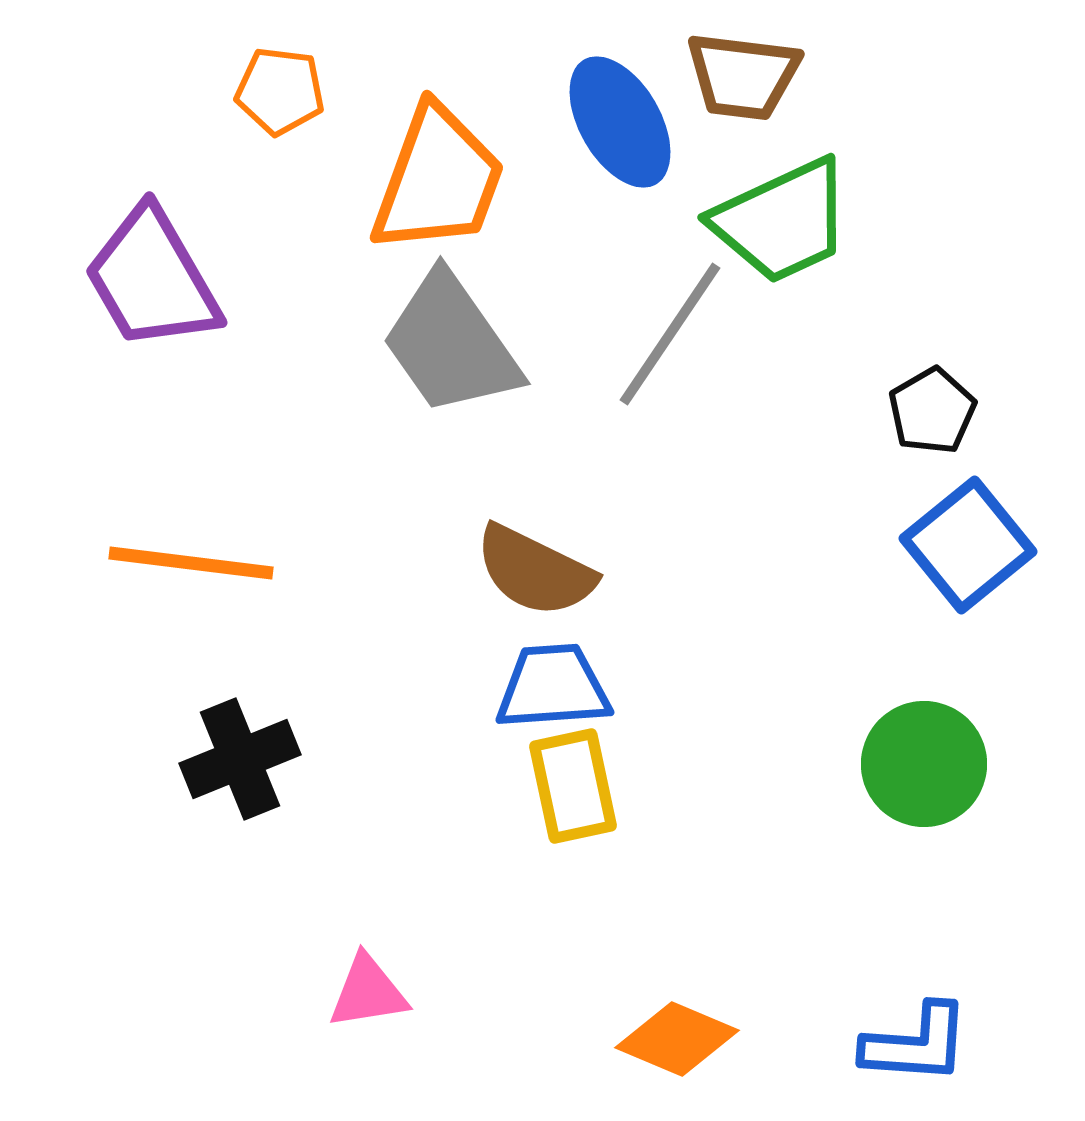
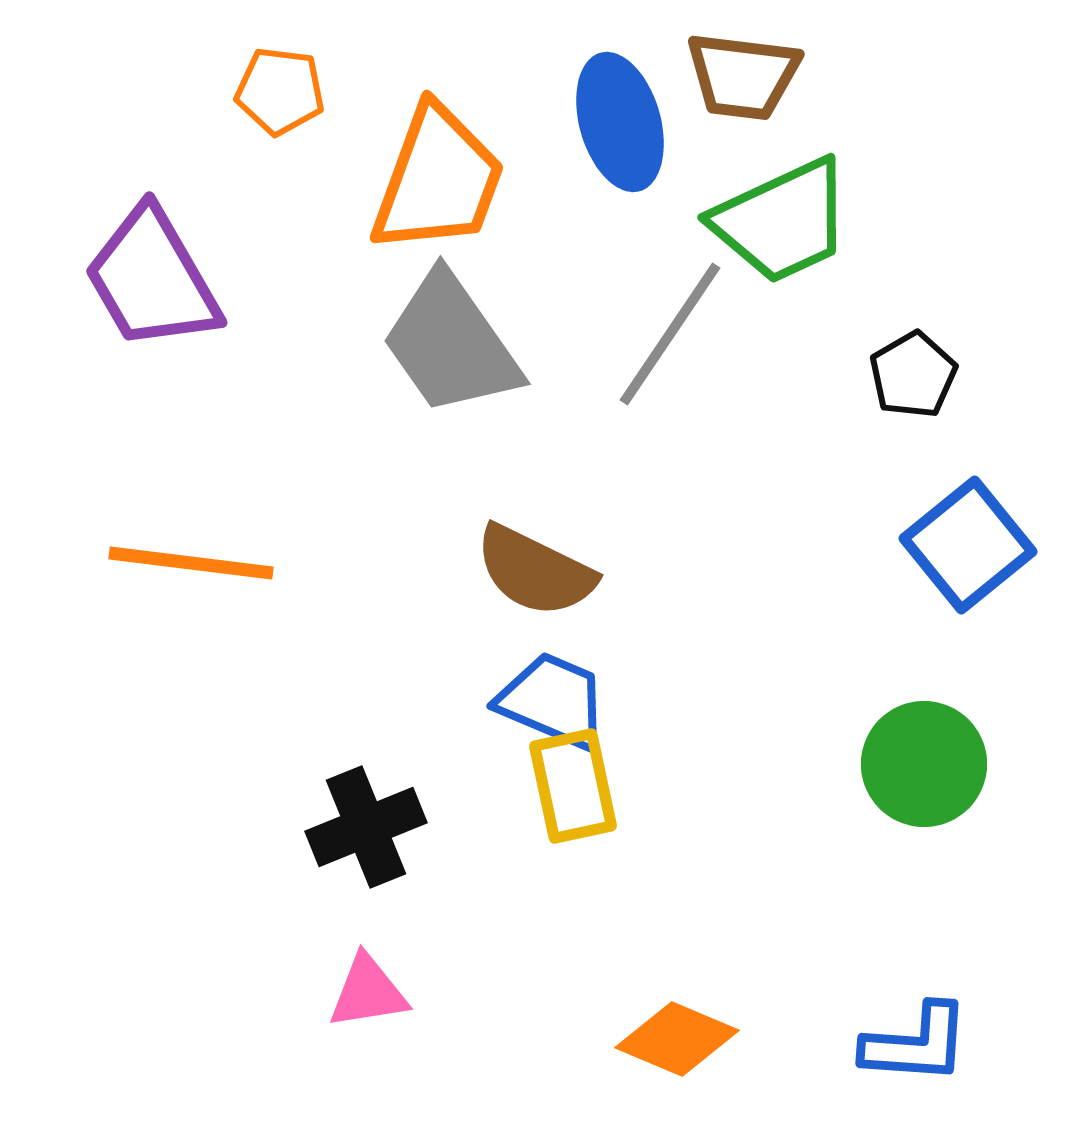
blue ellipse: rotated 14 degrees clockwise
black pentagon: moved 19 px left, 36 px up
blue trapezoid: moved 14 px down; rotated 27 degrees clockwise
black cross: moved 126 px right, 68 px down
